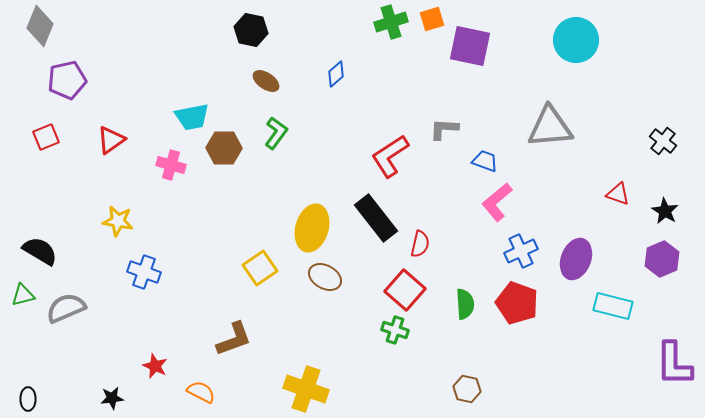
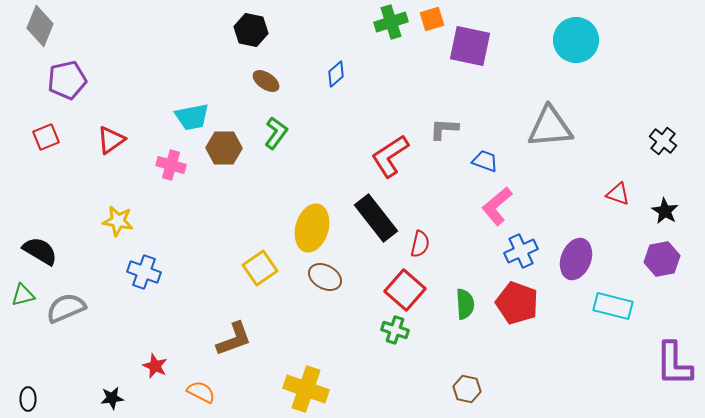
pink L-shape at (497, 202): moved 4 px down
purple hexagon at (662, 259): rotated 12 degrees clockwise
